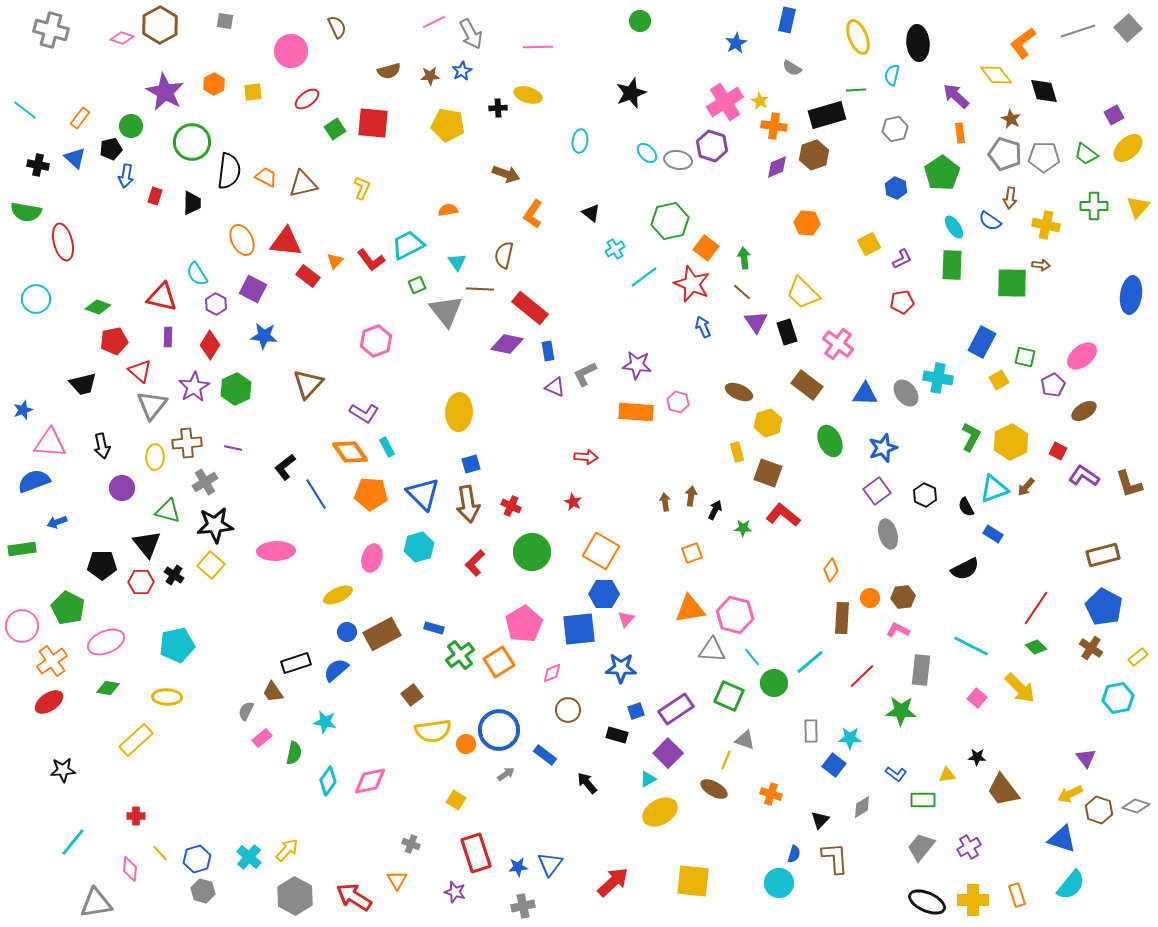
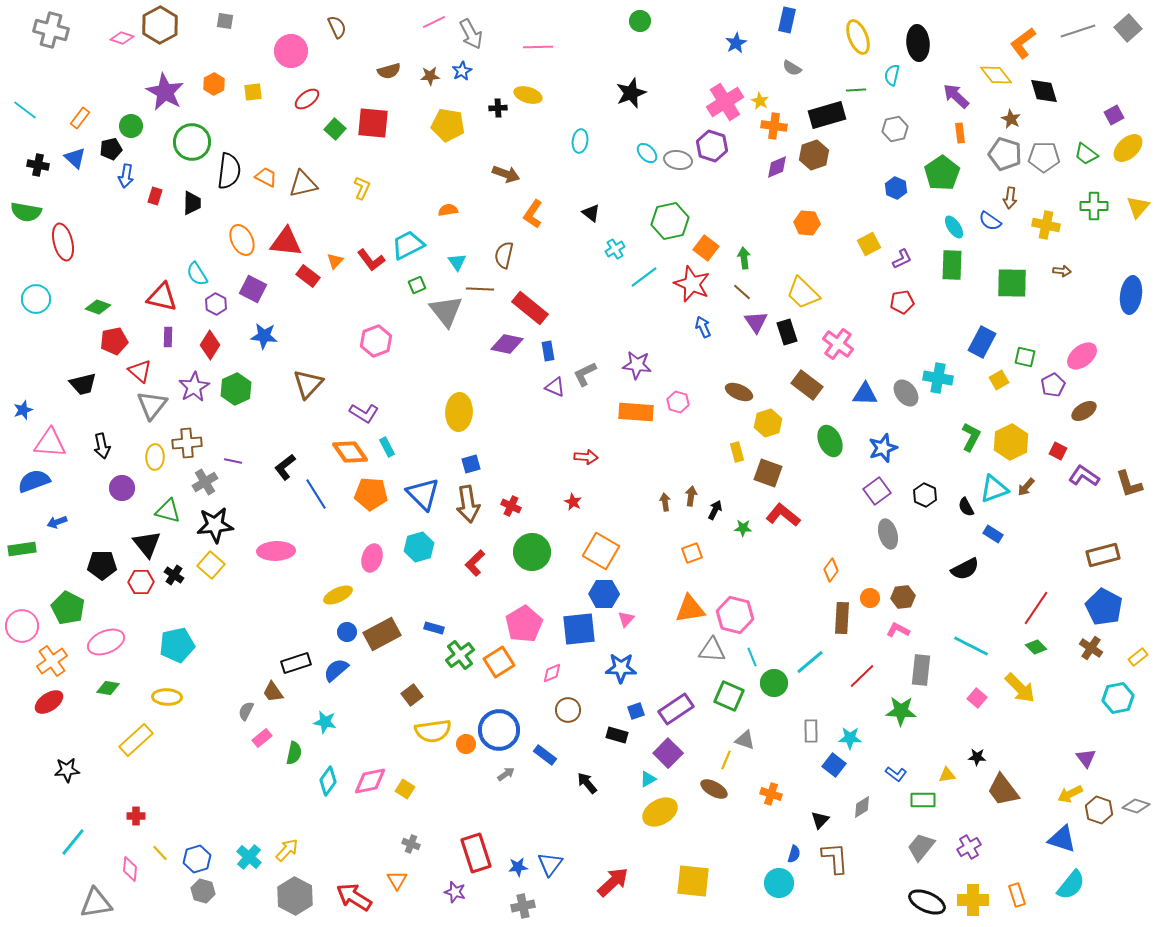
green square at (335, 129): rotated 15 degrees counterclockwise
brown arrow at (1041, 265): moved 21 px right, 6 px down
purple line at (233, 448): moved 13 px down
cyan line at (752, 657): rotated 18 degrees clockwise
black star at (63, 770): moved 4 px right
yellow square at (456, 800): moved 51 px left, 11 px up
